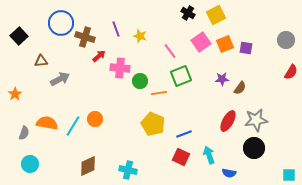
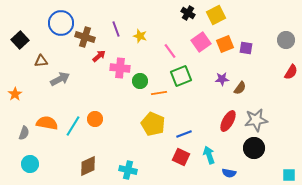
black square: moved 1 px right, 4 px down
